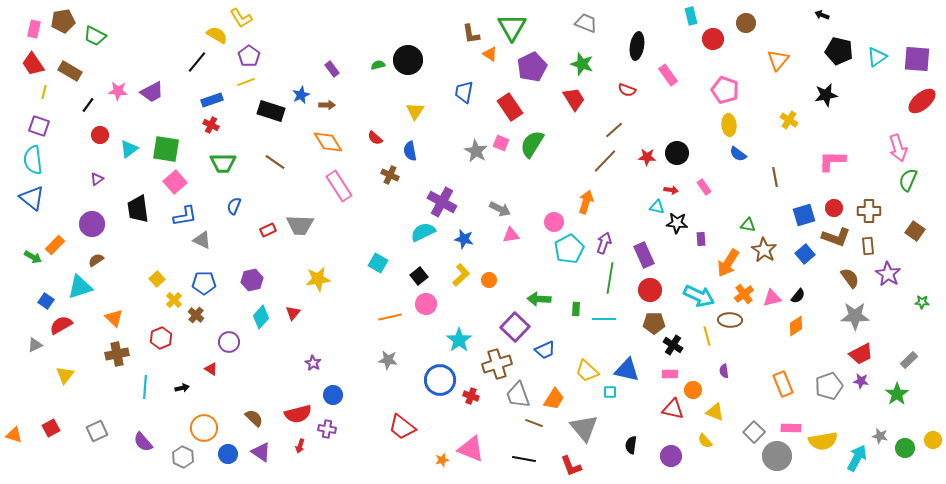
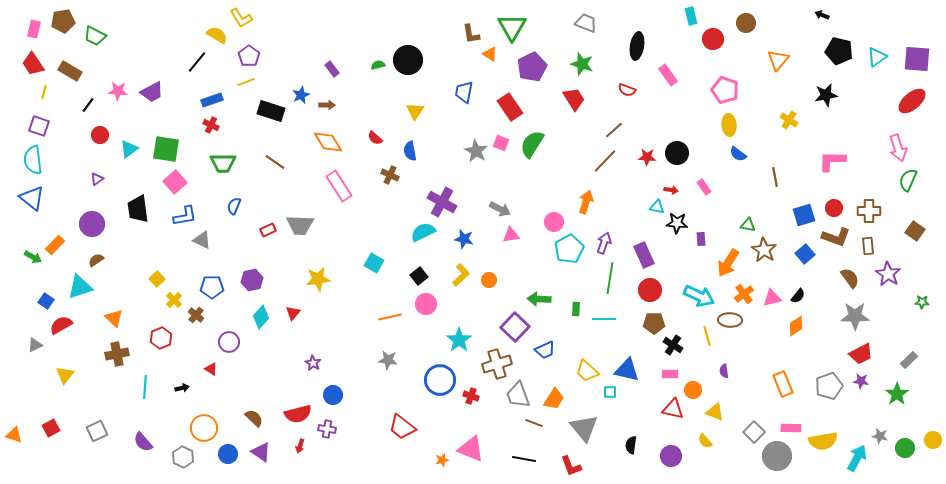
red ellipse at (922, 101): moved 10 px left
cyan square at (378, 263): moved 4 px left
blue pentagon at (204, 283): moved 8 px right, 4 px down
